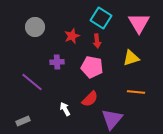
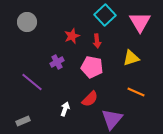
cyan square: moved 4 px right, 3 px up; rotated 15 degrees clockwise
pink triangle: moved 1 px right, 1 px up
gray circle: moved 8 px left, 5 px up
purple cross: rotated 24 degrees counterclockwise
orange line: rotated 18 degrees clockwise
white arrow: rotated 48 degrees clockwise
